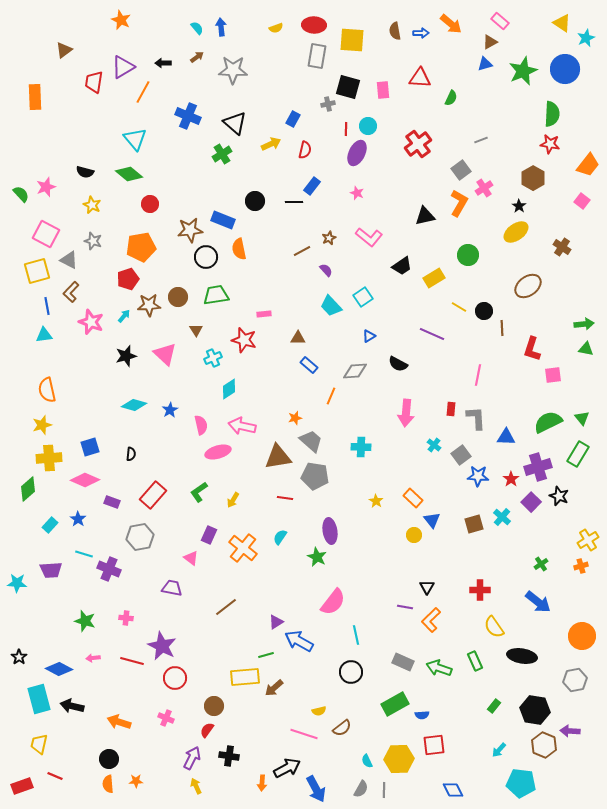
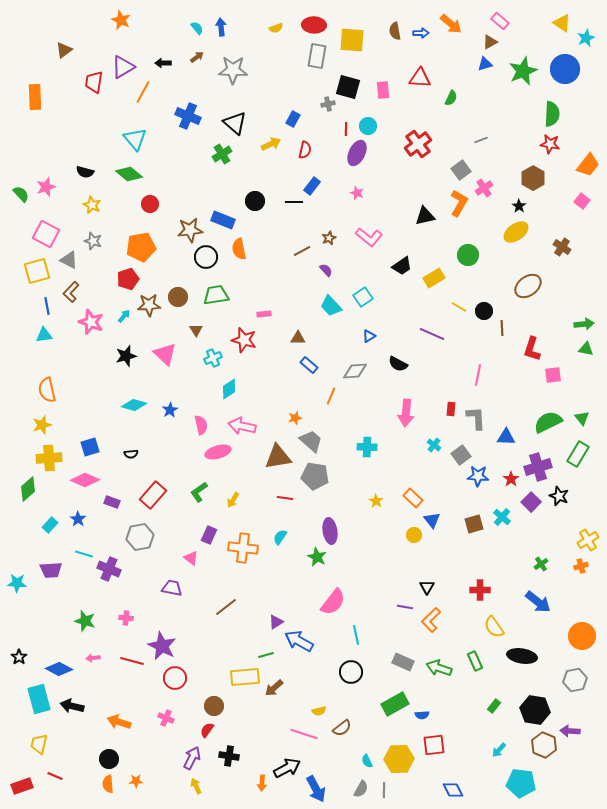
cyan cross at (361, 447): moved 6 px right
black semicircle at (131, 454): rotated 80 degrees clockwise
orange cross at (243, 548): rotated 32 degrees counterclockwise
